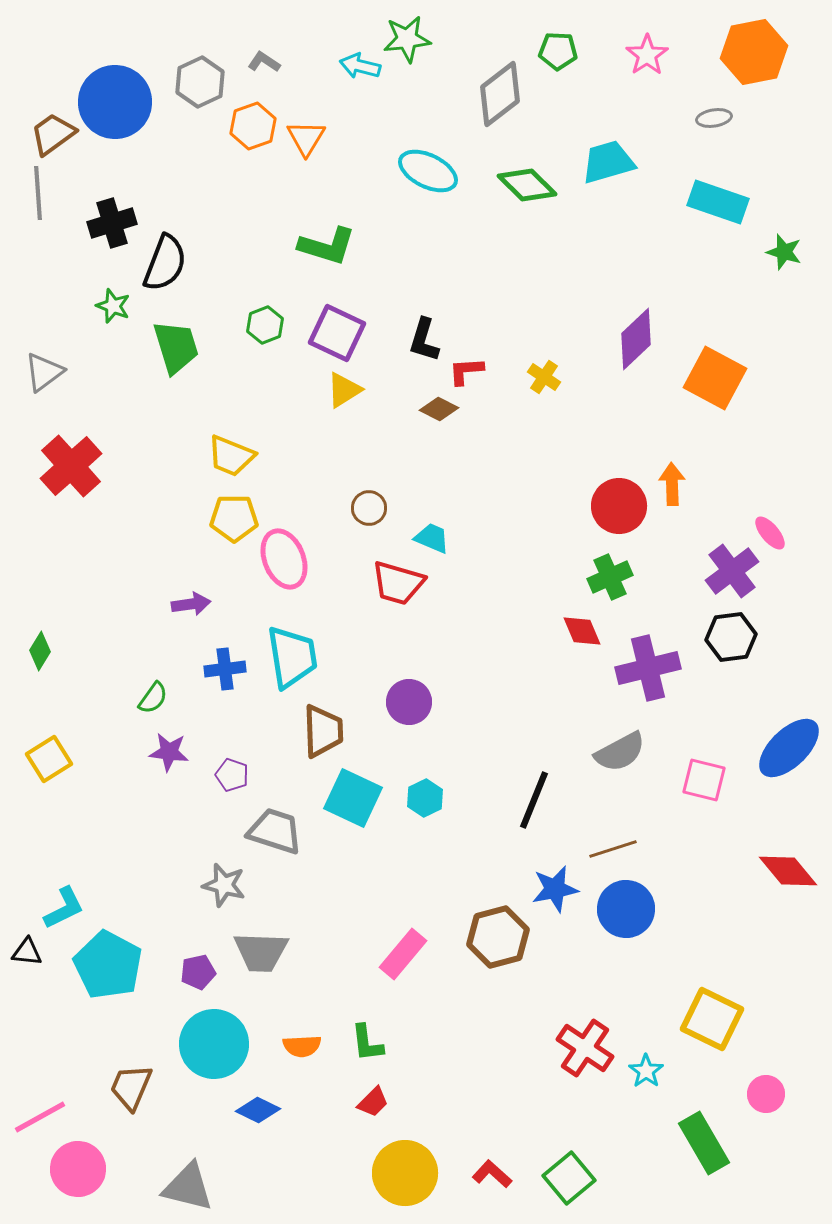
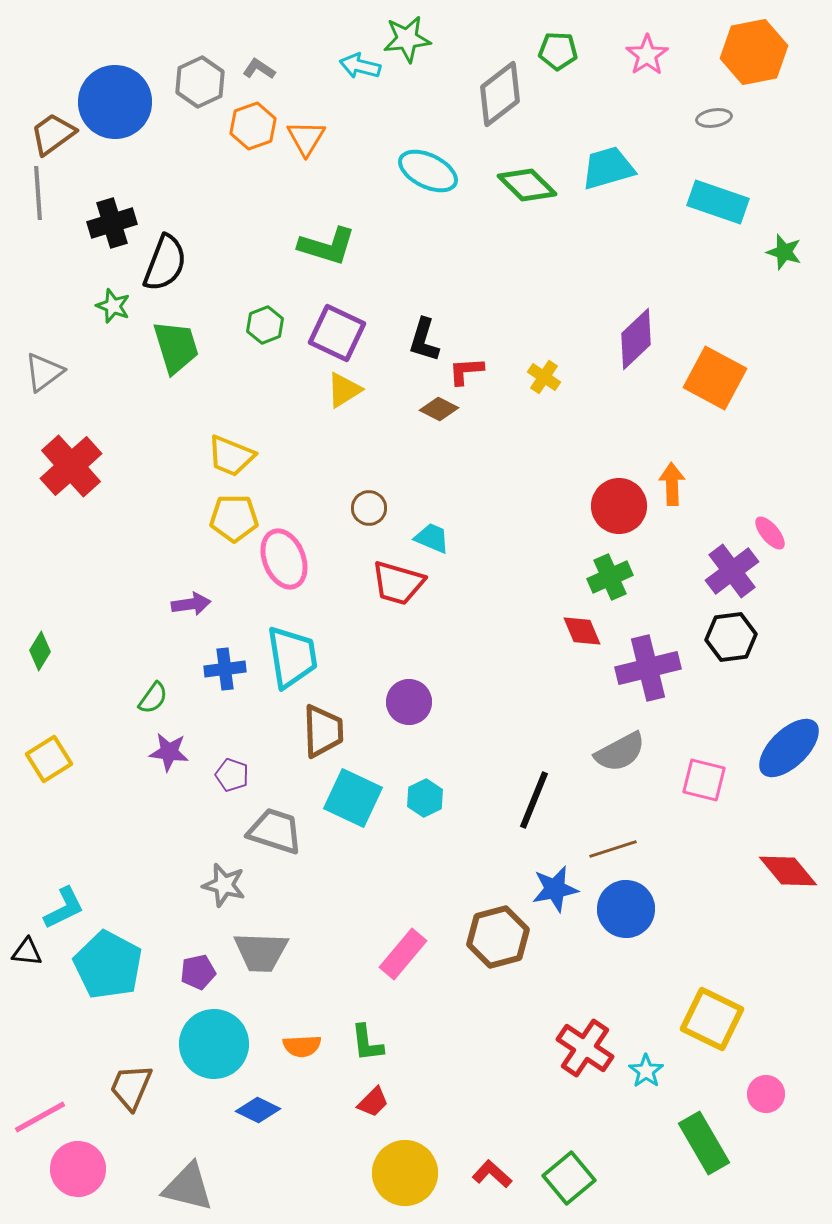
gray L-shape at (264, 62): moved 5 px left, 7 px down
cyan trapezoid at (608, 162): moved 6 px down
